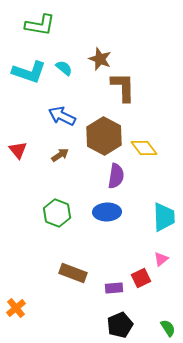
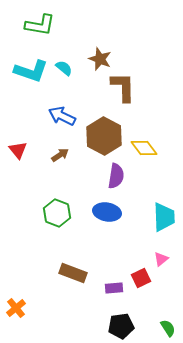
cyan L-shape: moved 2 px right, 1 px up
blue ellipse: rotated 12 degrees clockwise
black pentagon: moved 1 px right, 1 px down; rotated 15 degrees clockwise
